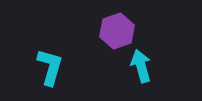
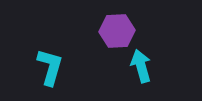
purple hexagon: rotated 16 degrees clockwise
